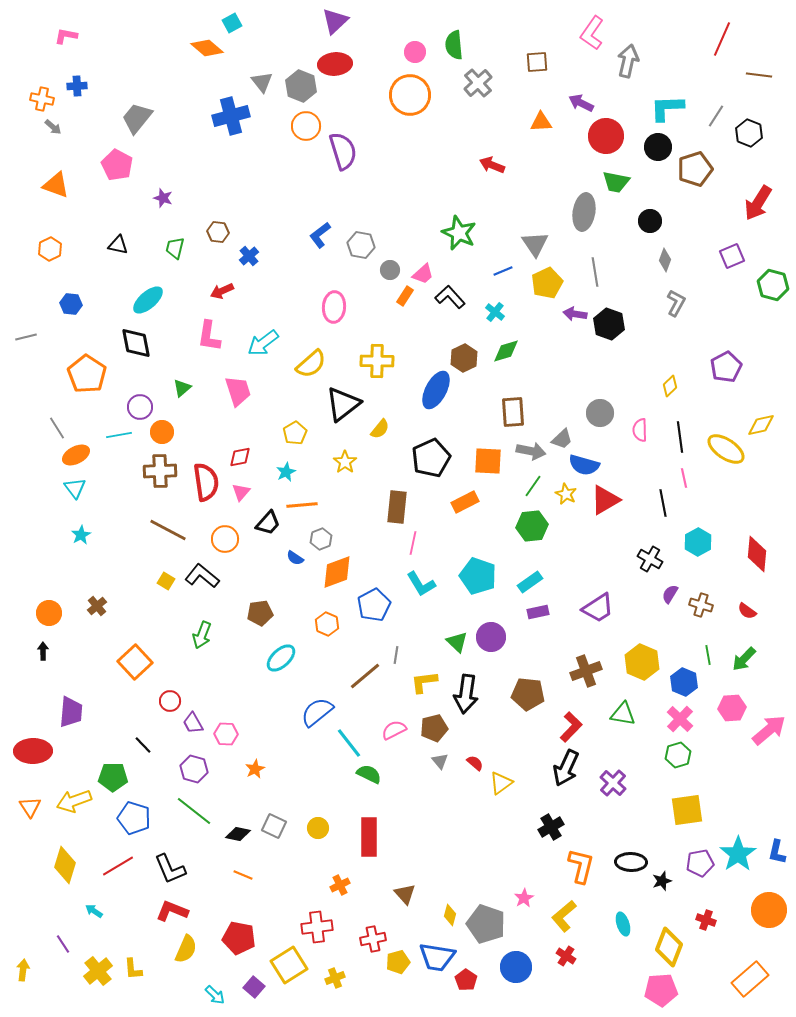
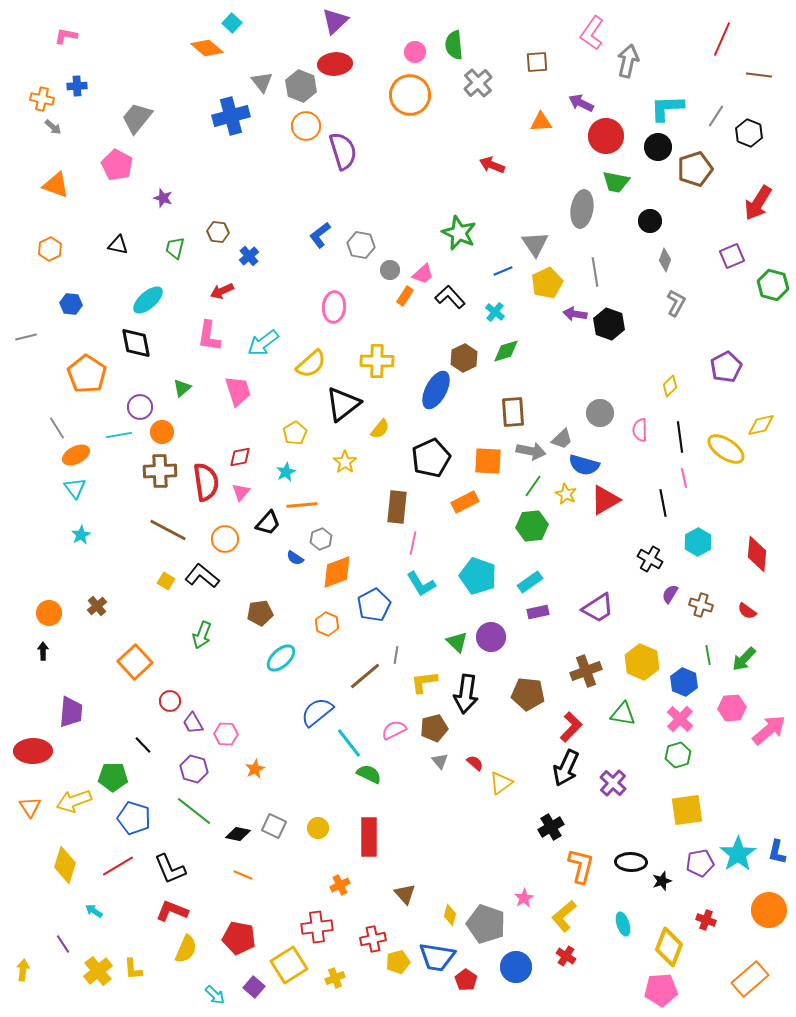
cyan square at (232, 23): rotated 18 degrees counterclockwise
gray ellipse at (584, 212): moved 2 px left, 3 px up
